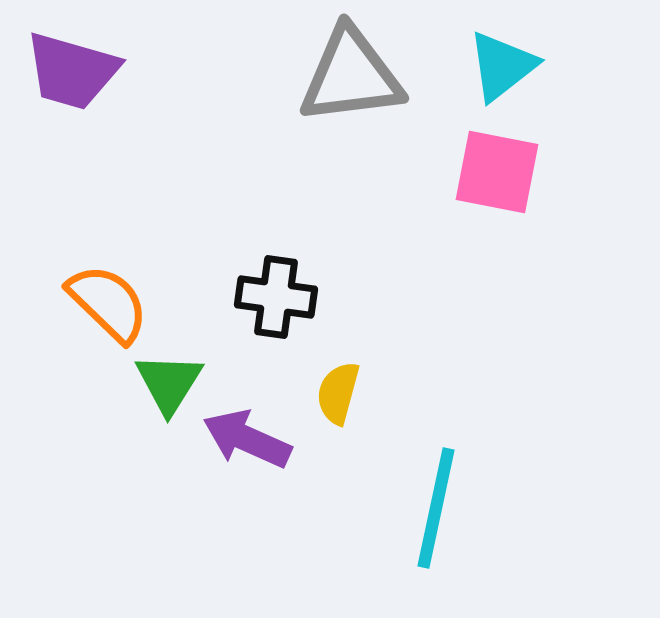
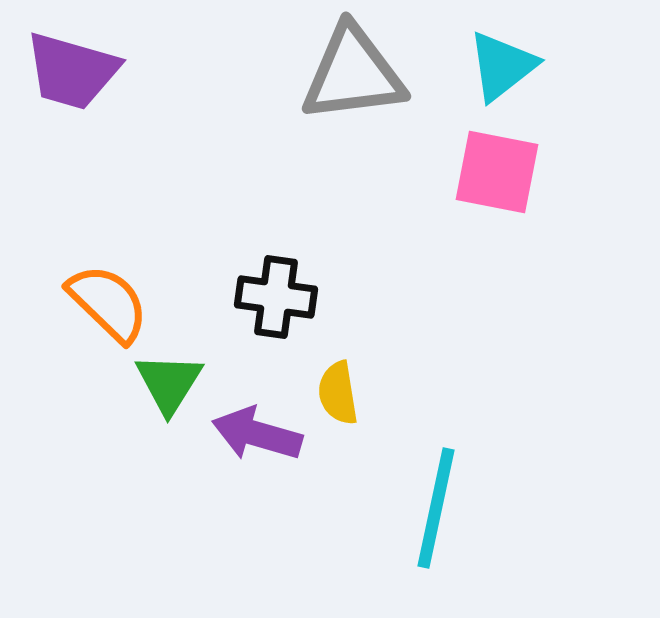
gray triangle: moved 2 px right, 2 px up
yellow semicircle: rotated 24 degrees counterclockwise
purple arrow: moved 10 px right, 5 px up; rotated 8 degrees counterclockwise
